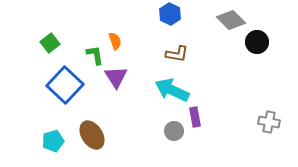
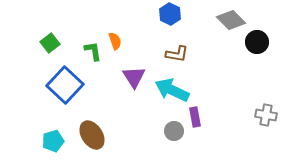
green L-shape: moved 2 px left, 4 px up
purple triangle: moved 18 px right
gray cross: moved 3 px left, 7 px up
